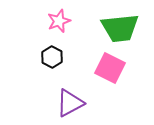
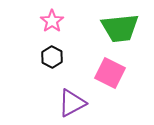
pink star: moved 7 px left; rotated 15 degrees counterclockwise
pink square: moved 5 px down
purple triangle: moved 2 px right
